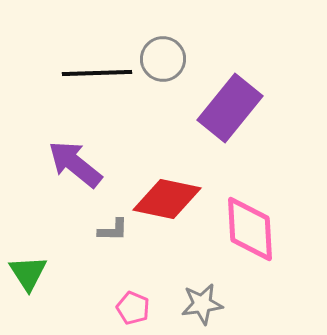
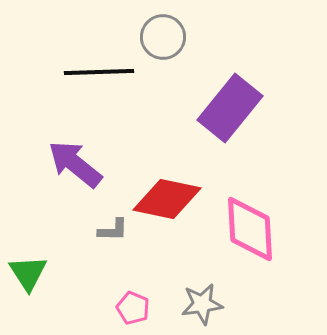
gray circle: moved 22 px up
black line: moved 2 px right, 1 px up
